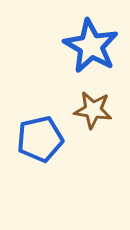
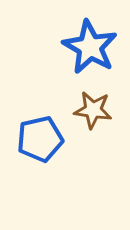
blue star: moved 1 px left, 1 px down
